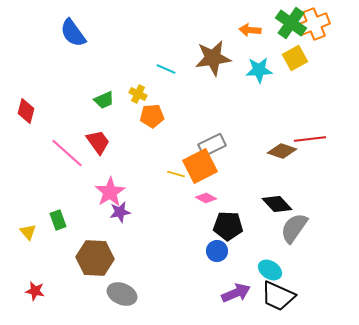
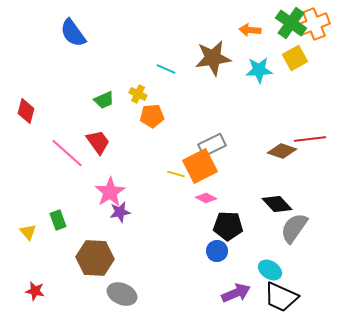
black trapezoid: moved 3 px right, 1 px down
